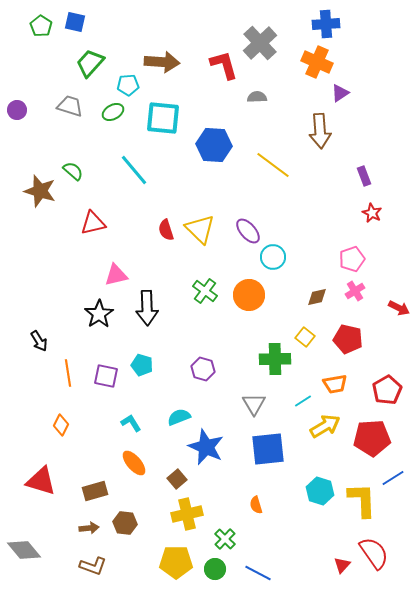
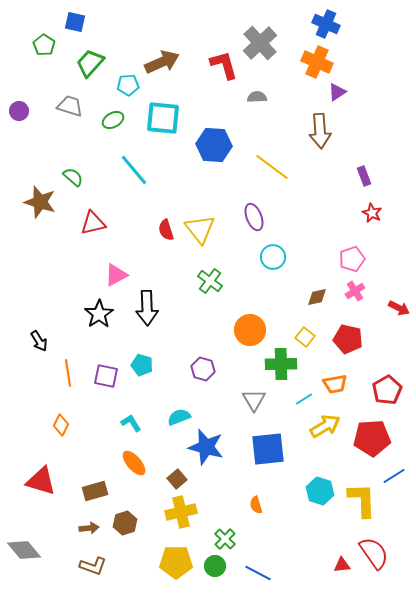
blue cross at (326, 24): rotated 28 degrees clockwise
green pentagon at (41, 26): moved 3 px right, 19 px down
brown arrow at (162, 62): rotated 28 degrees counterclockwise
purple triangle at (340, 93): moved 3 px left, 1 px up
purple circle at (17, 110): moved 2 px right, 1 px down
green ellipse at (113, 112): moved 8 px down
yellow line at (273, 165): moved 1 px left, 2 px down
green semicircle at (73, 171): moved 6 px down
brown star at (40, 191): moved 11 px down
yellow triangle at (200, 229): rotated 8 degrees clockwise
purple ellipse at (248, 231): moved 6 px right, 14 px up; rotated 20 degrees clockwise
pink triangle at (116, 275): rotated 15 degrees counterclockwise
green cross at (205, 291): moved 5 px right, 10 px up
orange circle at (249, 295): moved 1 px right, 35 px down
green cross at (275, 359): moved 6 px right, 5 px down
cyan line at (303, 401): moved 1 px right, 2 px up
gray triangle at (254, 404): moved 4 px up
blue star at (206, 447): rotated 9 degrees counterclockwise
blue line at (393, 478): moved 1 px right, 2 px up
yellow cross at (187, 514): moved 6 px left, 2 px up
brown hexagon at (125, 523): rotated 25 degrees counterclockwise
red triangle at (342, 565): rotated 42 degrees clockwise
green circle at (215, 569): moved 3 px up
